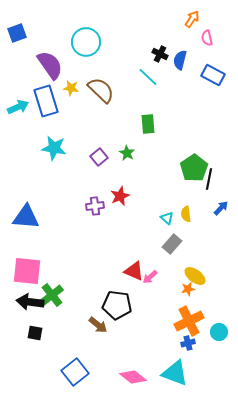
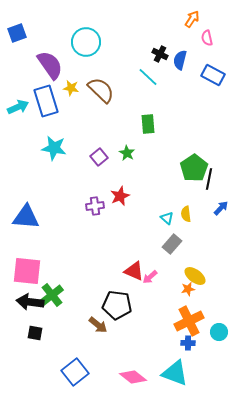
blue cross at (188, 343): rotated 16 degrees clockwise
